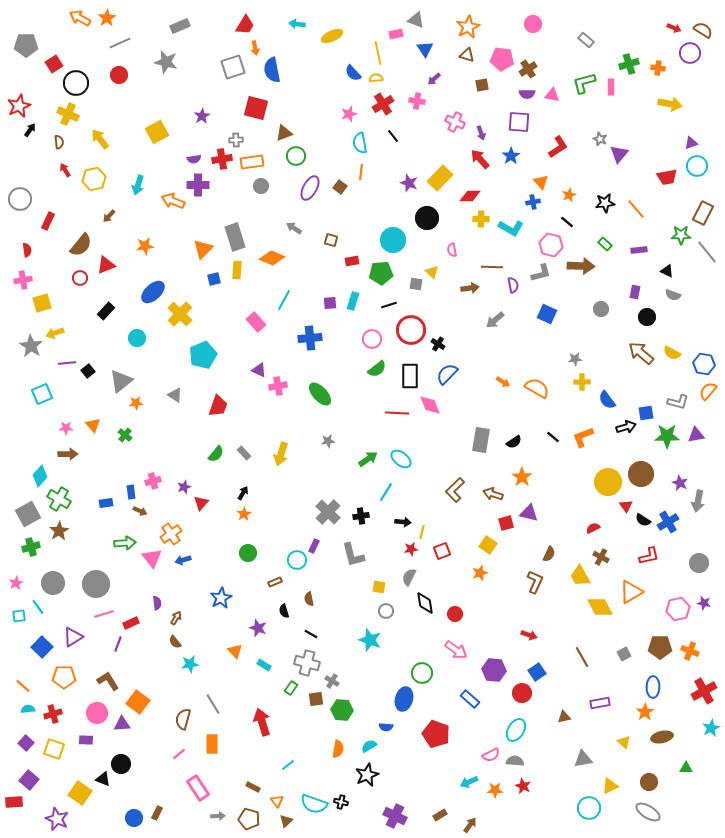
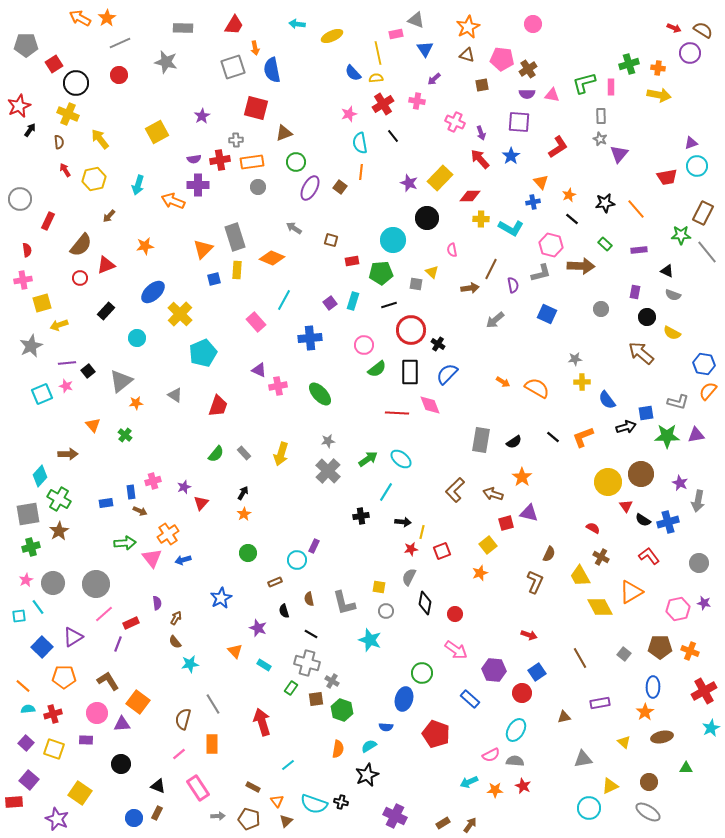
red trapezoid at (245, 25): moved 11 px left
gray rectangle at (180, 26): moved 3 px right, 2 px down; rotated 24 degrees clockwise
gray rectangle at (586, 40): moved 15 px right, 76 px down; rotated 49 degrees clockwise
yellow arrow at (670, 104): moved 11 px left, 9 px up
green circle at (296, 156): moved 6 px down
red cross at (222, 159): moved 2 px left, 1 px down
gray circle at (261, 186): moved 3 px left, 1 px down
black line at (567, 222): moved 5 px right, 3 px up
brown line at (492, 267): moved 1 px left, 2 px down; rotated 65 degrees counterclockwise
purple square at (330, 303): rotated 32 degrees counterclockwise
yellow arrow at (55, 333): moved 4 px right, 8 px up
pink circle at (372, 339): moved 8 px left, 6 px down
gray star at (31, 346): rotated 15 degrees clockwise
yellow semicircle at (672, 353): moved 20 px up
cyan pentagon at (203, 355): moved 2 px up
black rectangle at (410, 376): moved 4 px up
pink star at (66, 428): moved 42 px up; rotated 16 degrees clockwise
gray cross at (328, 512): moved 41 px up
gray square at (28, 514): rotated 20 degrees clockwise
blue cross at (668, 522): rotated 15 degrees clockwise
red semicircle at (593, 528): rotated 56 degrees clockwise
orange cross at (171, 534): moved 3 px left
yellow square at (488, 545): rotated 18 degrees clockwise
gray L-shape at (353, 555): moved 9 px left, 48 px down
red L-shape at (649, 556): rotated 115 degrees counterclockwise
pink star at (16, 583): moved 10 px right, 3 px up
black diamond at (425, 603): rotated 20 degrees clockwise
pink line at (104, 614): rotated 24 degrees counterclockwise
gray square at (624, 654): rotated 24 degrees counterclockwise
brown line at (582, 657): moved 2 px left, 1 px down
green hexagon at (342, 710): rotated 15 degrees clockwise
black triangle at (103, 779): moved 55 px right, 7 px down
brown rectangle at (440, 815): moved 3 px right, 8 px down
